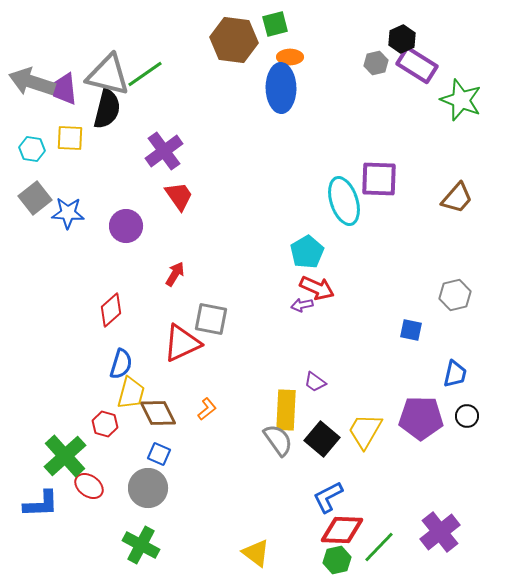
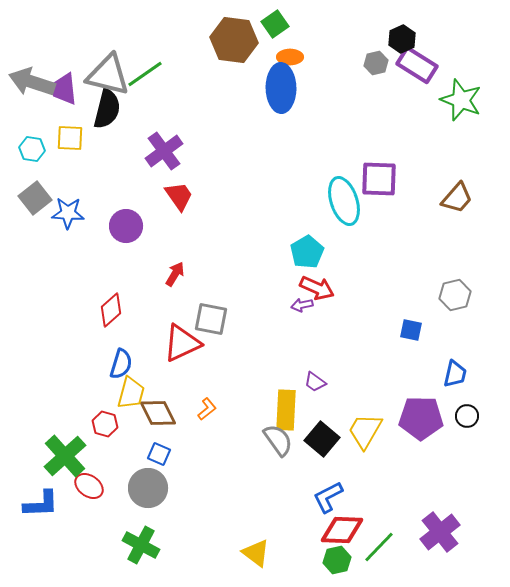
green square at (275, 24): rotated 20 degrees counterclockwise
